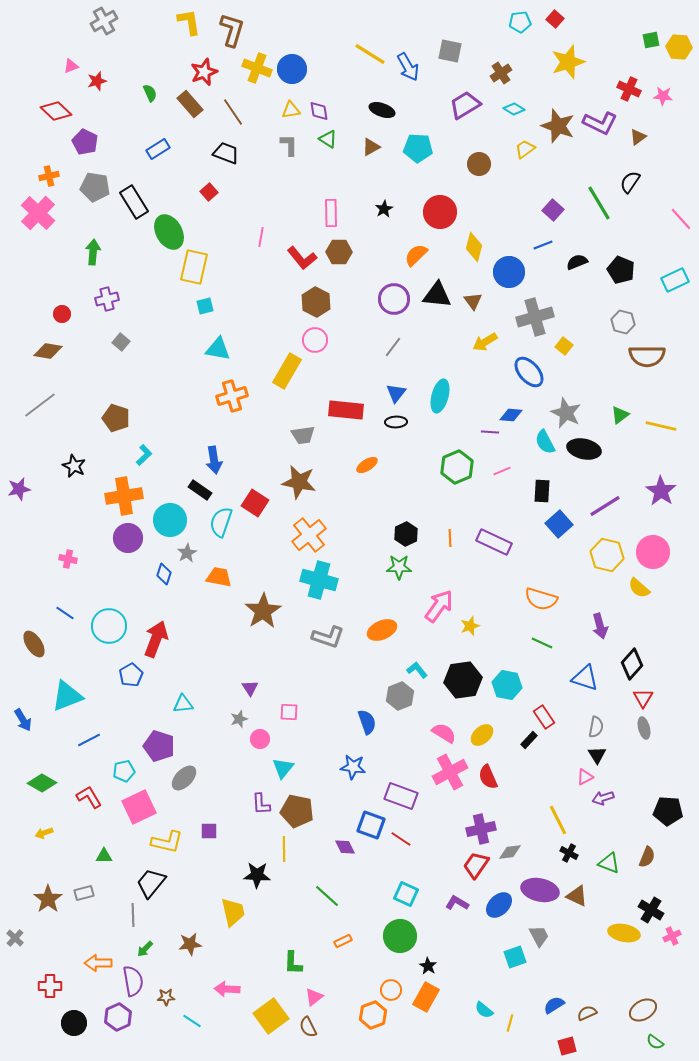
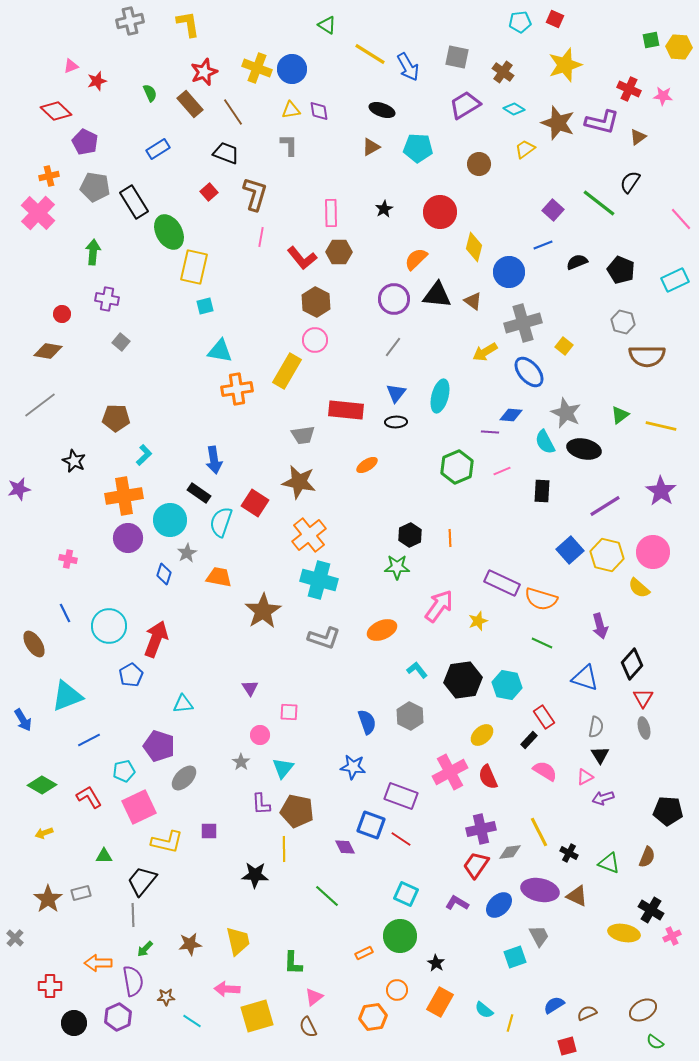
red square at (555, 19): rotated 18 degrees counterclockwise
gray cross at (104, 21): moved 26 px right; rotated 16 degrees clockwise
yellow L-shape at (189, 22): moved 1 px left, 2 px down
brown L-shape at (232, 30): moved 23 px right, 164 px down
gray square at (450, 51): moved 7 px right, 6 px down
yellow star at (568, 62): moved 3 px left, 3 px down
brown cross at (501, 73): moved 2 px right, 1 px up; rotated 20 degrees counterclockwise
purple L-shape at (600, 123): moved 2 px right, 1 px up; rotated 12 degrees counterclockwise
brown star at (558, 126): moved 3 px up
green triangle at (328, 139): moved 1 px left, 114 px up
green line at (599, 203): rotated 21 degrees counterclockwise
orange semicircle at (416, 255): moved 4 px down
purple cross at (107, 299): rotated 25 degrees clockwise
brown triangle at (473, 301): rotated 18 degrees counterclockwise
gray cross at (535, 317): moved 12 px left, 6 px down
yellow arrow at (485, 342): moved 10 px down
cyan triangle at (218, 349): moved 2 px right, 2 px down
orange cross at (232, 396): moved 5 px right, 7 px up; rotated 8 degrees clockwise
brown pentagon at (116, 418): rotated 16 degrees counterclockwise
black star at (74, 466): moved 5 px up
black rectangle at (200, 490): moved 1 px left, 3 px down
blue square at (559, 524): moved 11 px right, 26 px down
black hexagon at (406, 534): moved 4 px right, 1 px down
purple rectangle at (494, 542): moved 8 px right, 41 px down
green star at (399, 567): moved 2 px left
blue line at (65, 613): rotated 30 degrees clockwise
yellow star at (470, 626): moved 8 px right, 5 px up
gray L-shape at (328, 637): moved 4 px left, 1 px down
gray hexagon at (400, 696): moved 10 px right, 20 px down; rotated 12 degrees counterclockwise
gray star at (239, 719): moved 2 px right, 43 px down; rotated 18 degrees counterclockwise
pink semicircle at (444, 733): moved 101 px right, 38 px down
pink circle at (260, 739): moved 4 px up
black triangle at (597, 755): moved 3 px right
green diamond at (42, 783): moved 2 px down
yellow line at (558, 820): moved 19 px left, 12 px down
black star at (257, 875): moved 2 px left
black trapezoid at (151, 883): moved 9 px left, 2 px up
gray rectangle at (84, 893): moved 3 px left
yellow trapezoid at (233, 912): moved 5 px right, 29 px down
orange rectangle at (343, 941): moved 21 px right, 12 px down
black star at (428, 966): moved 8 px right, 3 px up
orange circle at (391, 990): moved 6 px right
orange rectangle at (426, 997): moved 14 px right, 5 px down
orange hexagon at (373, 1015): moved 2 px down; rotated 12 degrees clockwise
yellow square at (271, 1016): moved 14 px left; rotated 20 degrees clockwise
